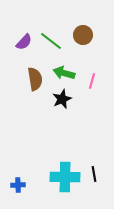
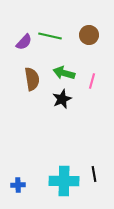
brown circle: moved 6 px right
green line: moved 1 px left, 5 px up; rotated 25 degrees counterclockwise
brown semicircle: moved 3 px left
cyan cross: moved 1 px left, 4 px down
